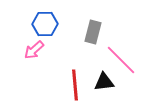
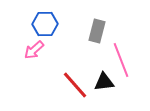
gray rectangle: moved 4 px right, 1 px up
pink line: rotated 24 degrees clockwise
red line: rotated 36 degrees counterclockwise
